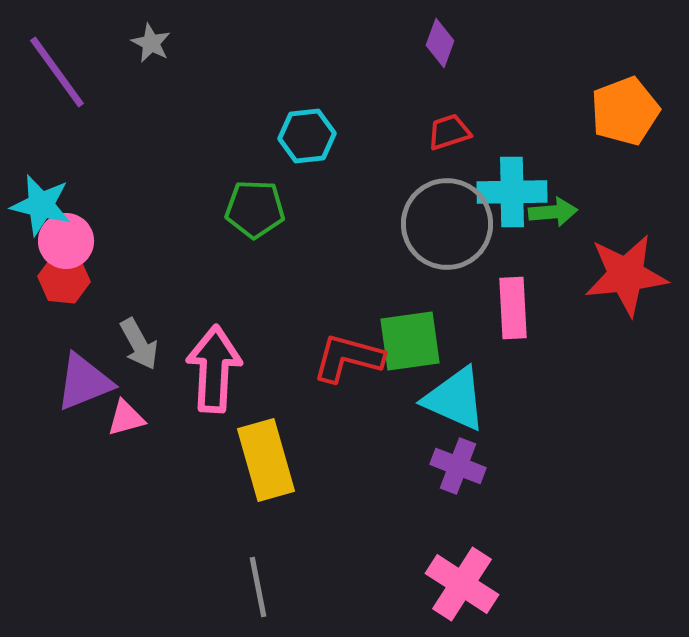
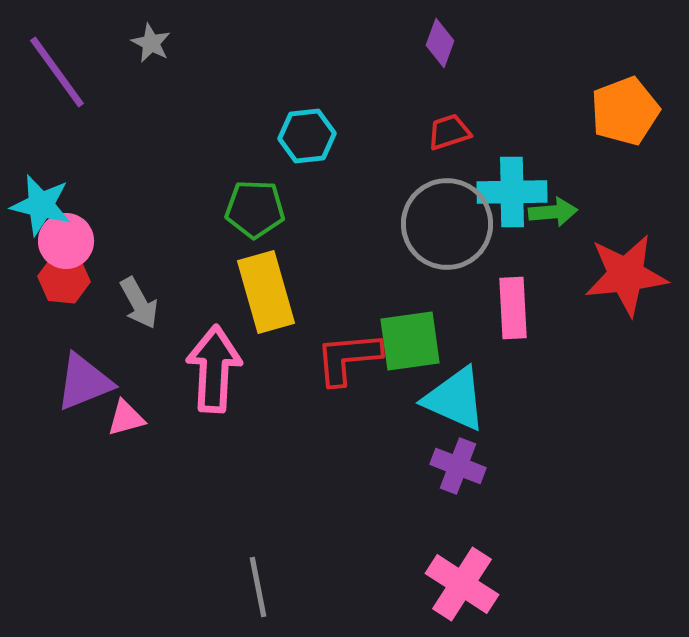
gray arrow: moved 41 px up
red L-shape: rotated 20 degrees counterclockwise
yellow rectangle: moved 168 px up
